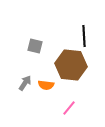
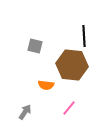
brown hexagon: moved 1 px right
gray arrow: moved 29 px down
